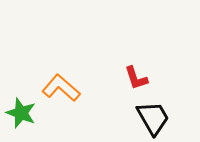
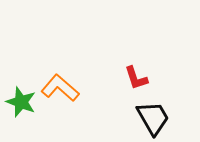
orange L-shape: moved 1 px left
green star: moved 11 px up
